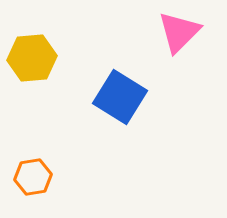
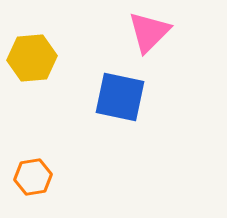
pink triangle: moved 30 px left
blue square: rotated 20 degrees counterclockwise
